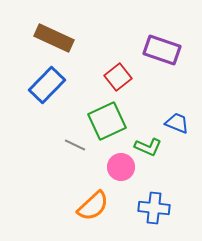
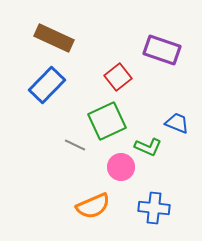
orange semicircle: rotated 20 degrees clockwise
